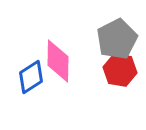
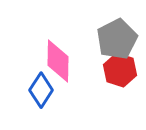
red hexagon: rotated 8 degrees clockwise
blue diamond: moved 10 px right, 13 px down; rotated 24 degrees counterclockwise
